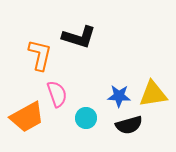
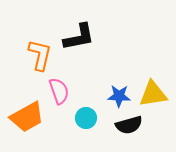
black L-shape: rotated 28 degrees counterclockwise
pink semicircle: moved 2 px right, 3 px up
